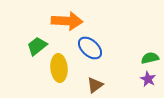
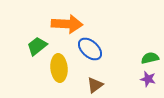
orange arrow: moved 3 px down
blue ellipse: moved 1 px down
purple star: rotated 14 degrees counterclockwise
